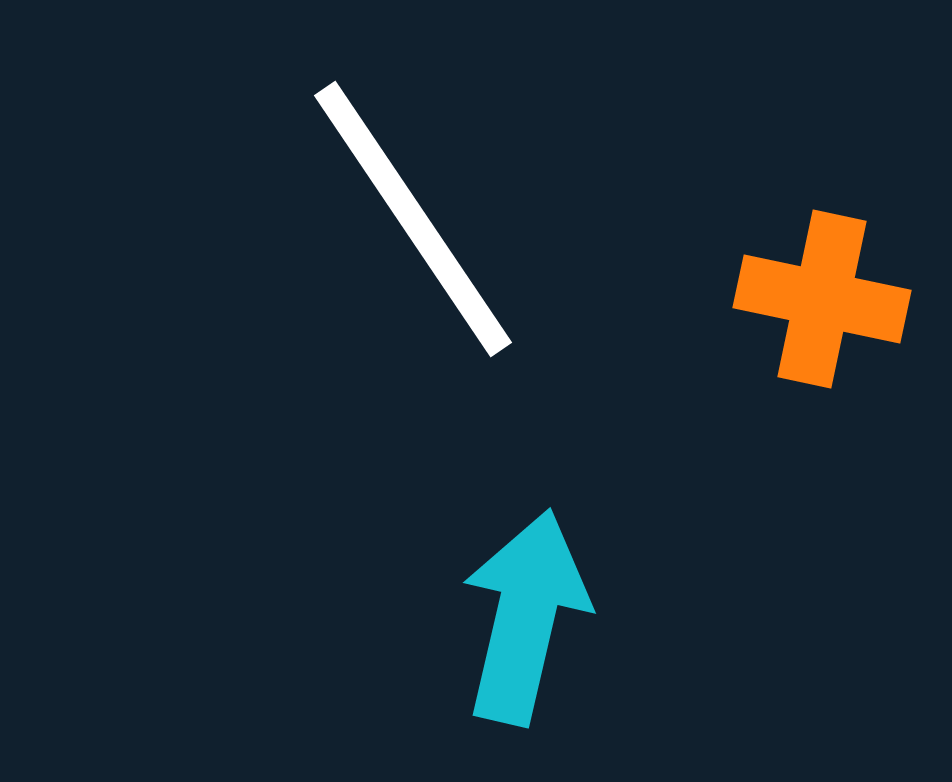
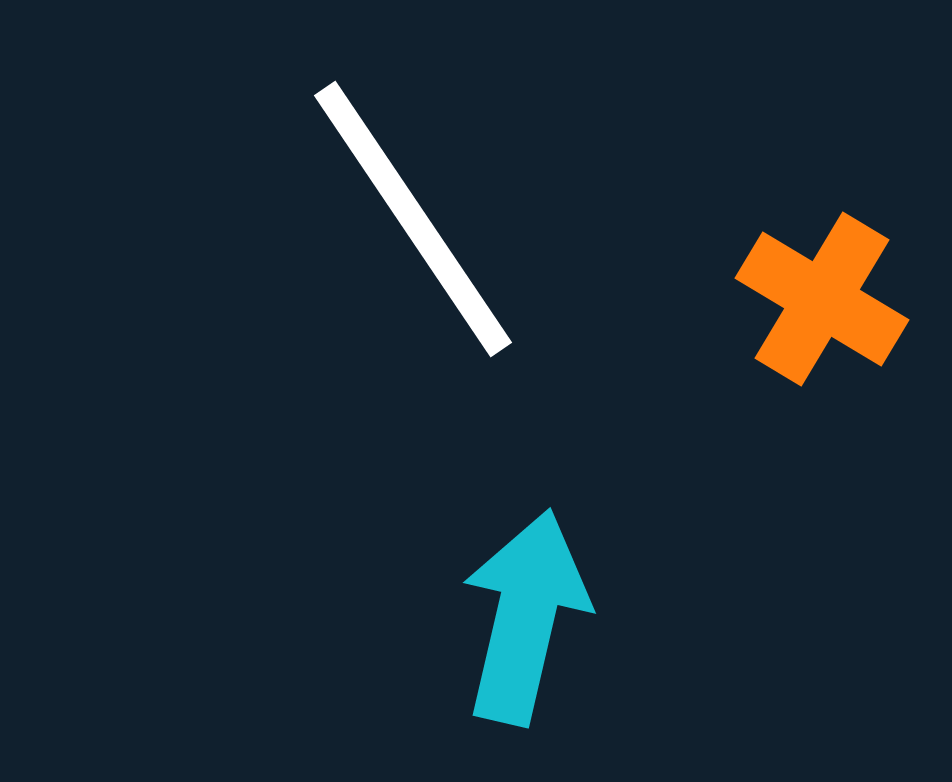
orange cross: rotated 19 degrees clockwise
